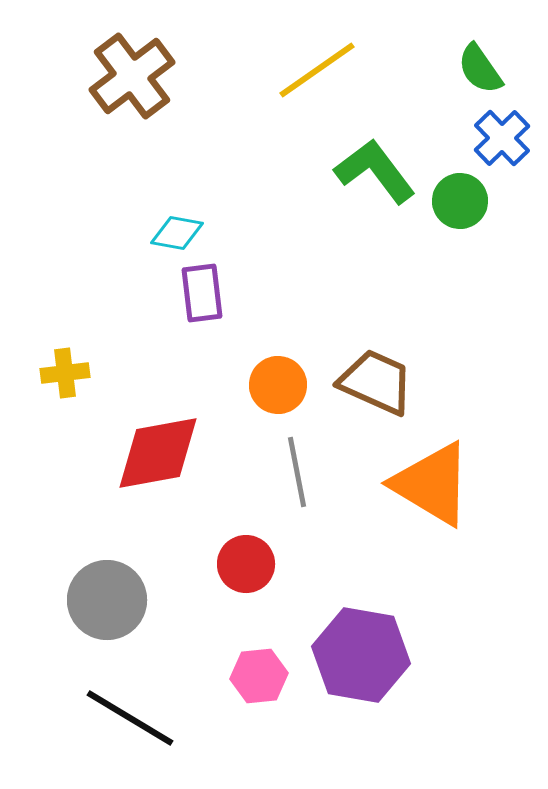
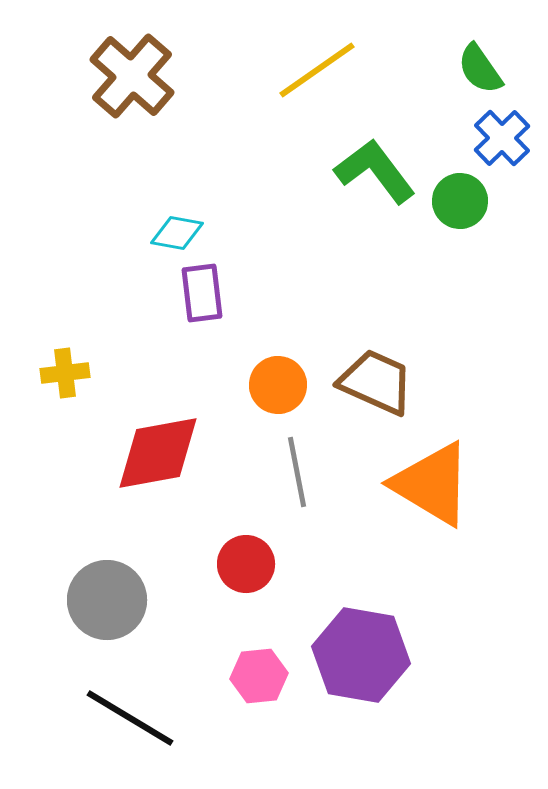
brown cross: rotated 12 degrees counterclockwise
